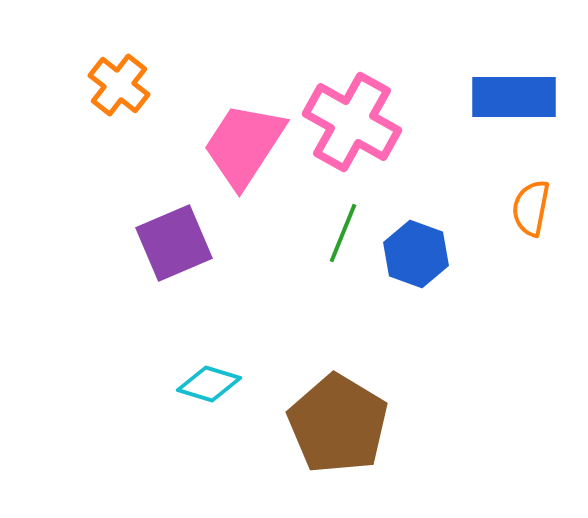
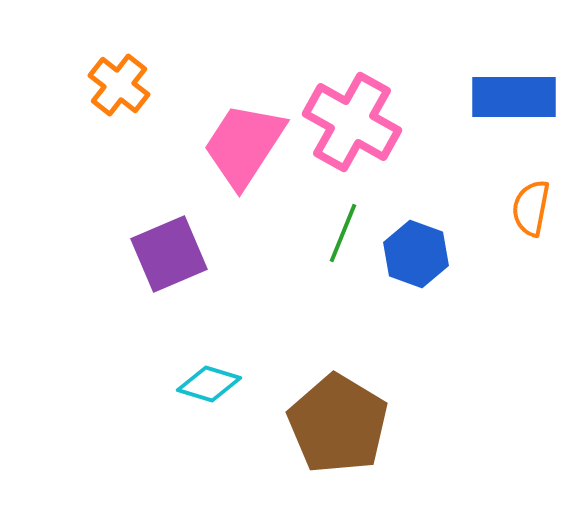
purple square: moved 5 px left, 11 px down
